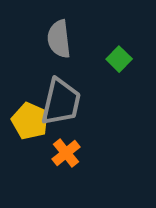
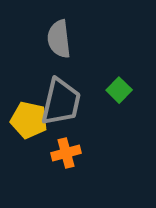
green square: moved 31 px down
yellow pentagon: moved 1 px left, 1 px up; rotated 12 degrees counterclockwise
orange cross: rotated 24 degrees clockwise
